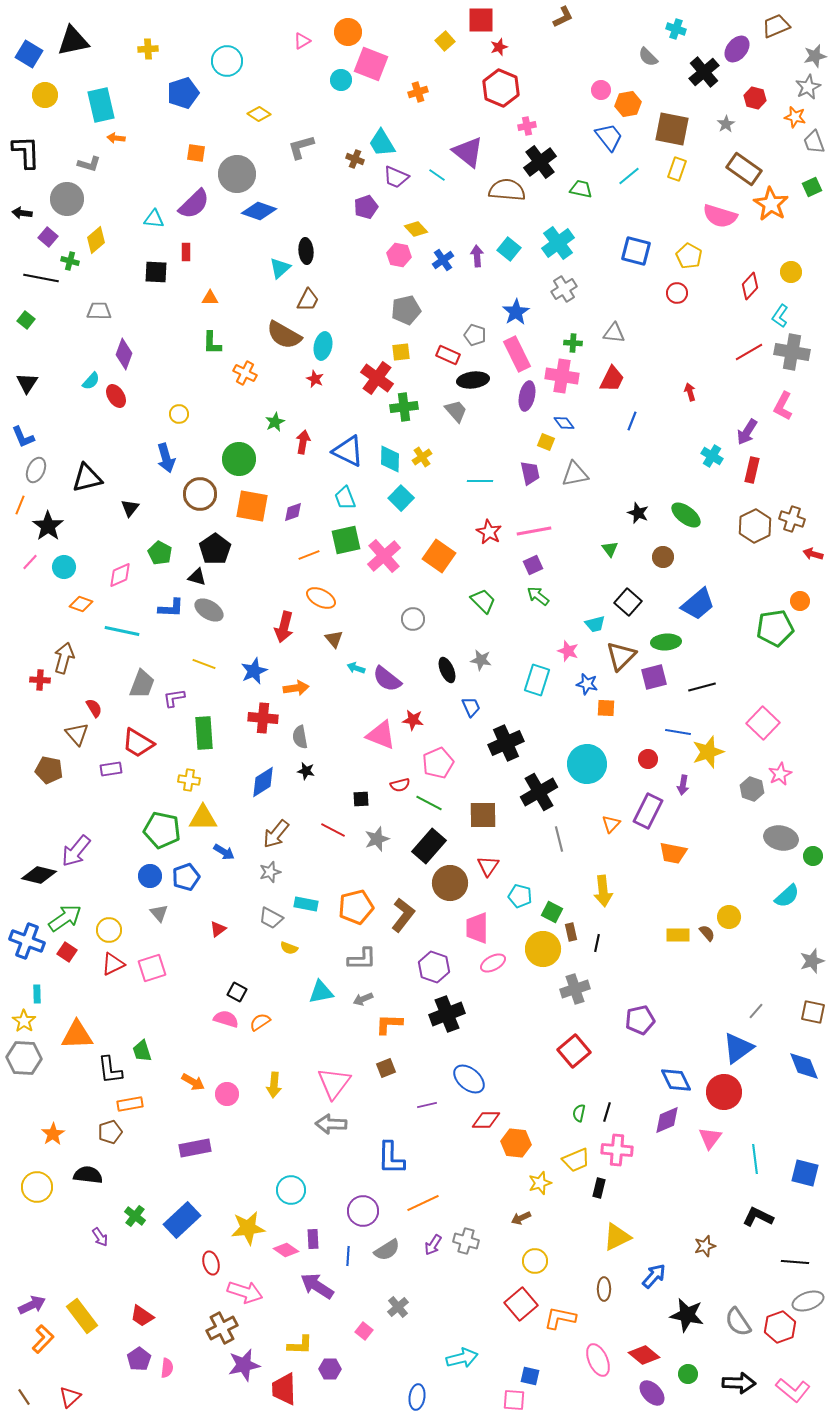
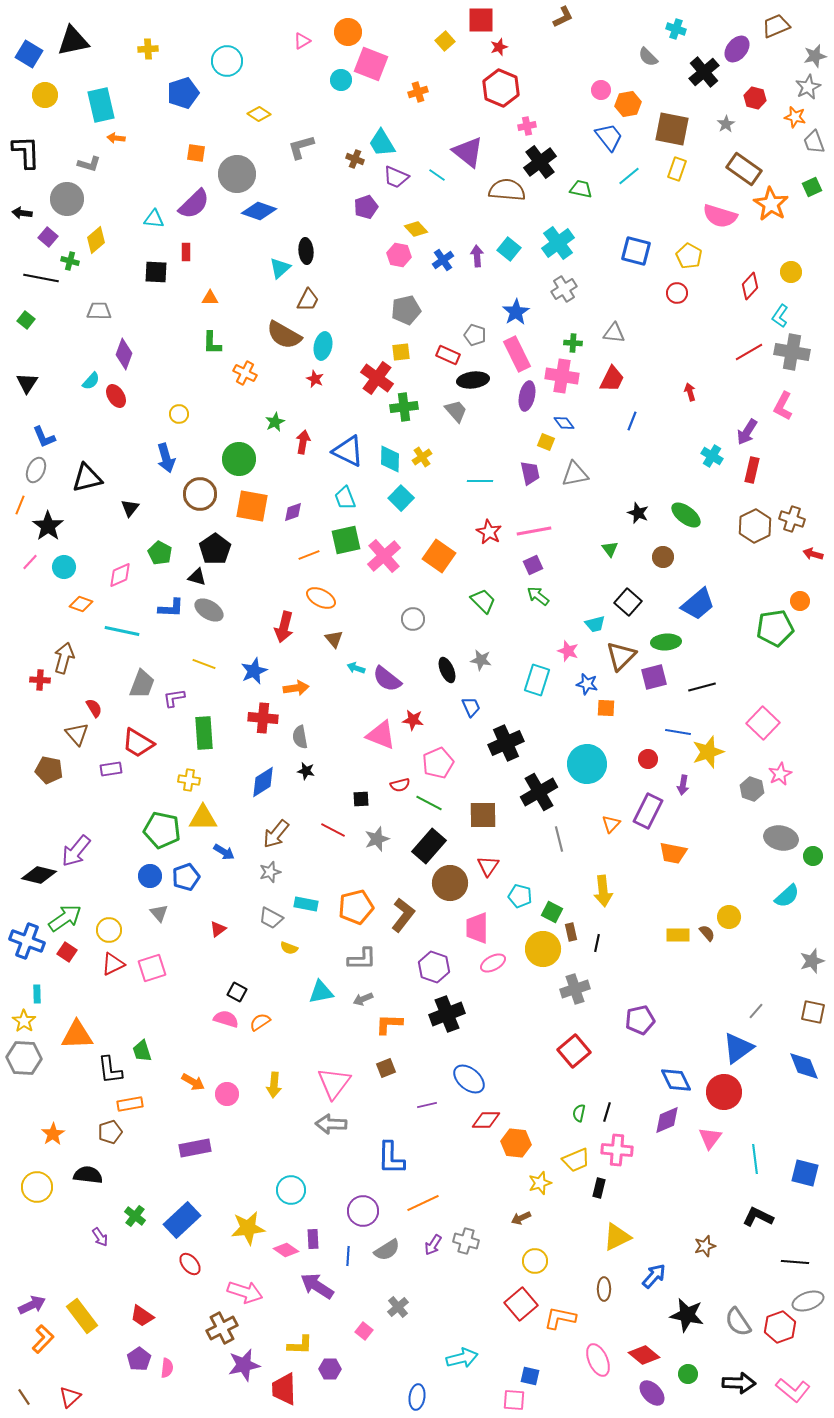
blue L-shape at (23, 437): moved 21 px right
red ellipse at (211, 1263): moved 21 px left, 1 px down; rotated 25 degrees counterclockwise
